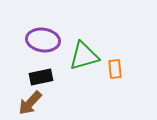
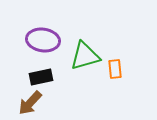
green triangle: moved 1 px right
